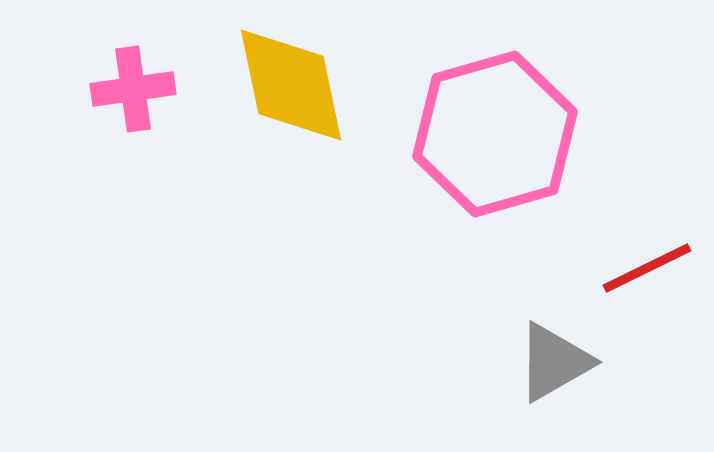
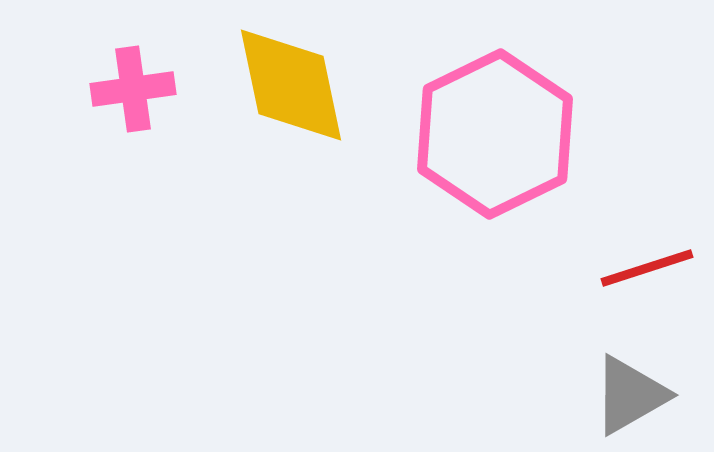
pink hexagon: rotated 10 degrees counterclockwise
red line: rotated 8 degrees clockwise
gray triangle: moved 76 px right, 33 px down
